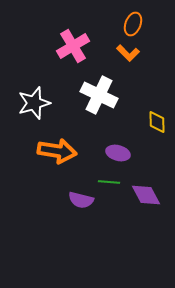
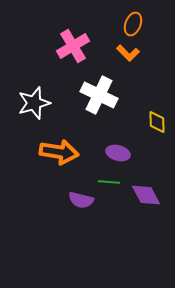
orange arrow: moved 2 px right, 1 px down
